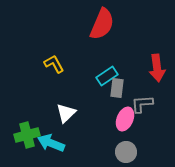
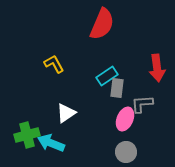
white triangle: rotated 10 degrees clockwise
